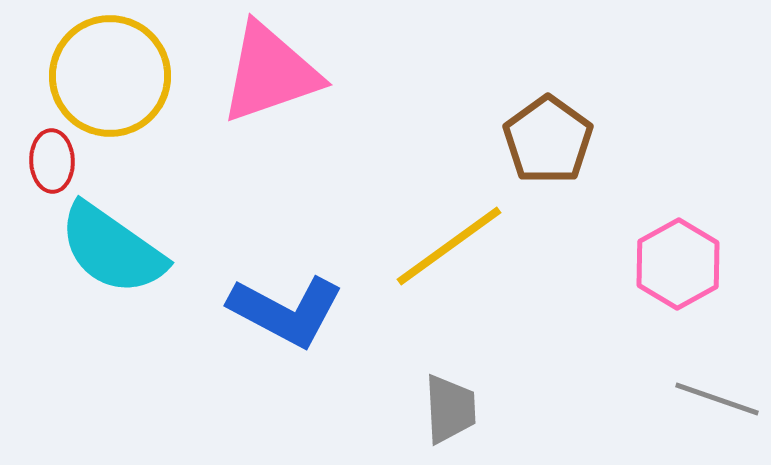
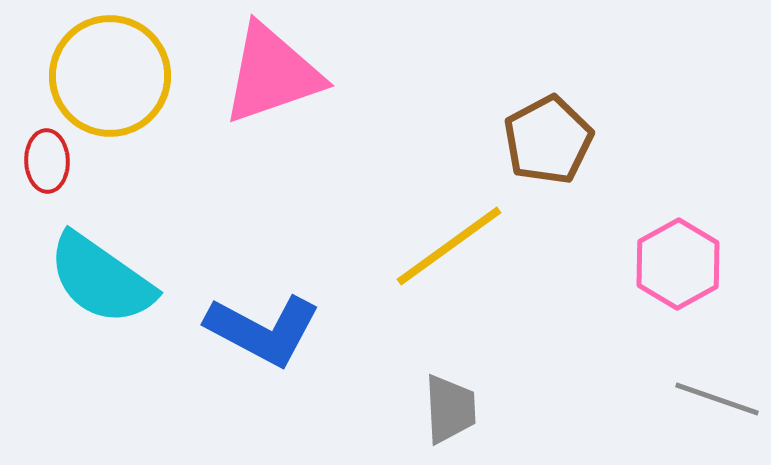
pink triangle: moved 2 px right, 1 px down
brown pentagon: rotated 8 degrees clockwise
red ellipse: moved 5 px left
cyan semicircle: moved 11 px left, 30 px down
blue L-shape: moved 23 px left, 19 px down
